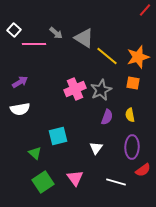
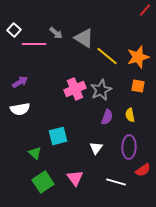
orange square: moved 5 px right, 3 px down
purple ellipse: moved 3 px left
